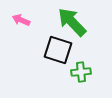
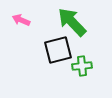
black square: rotated 32 degrees counterclockwise
green cross: moved 1 px right, 6 px up
